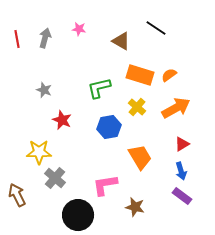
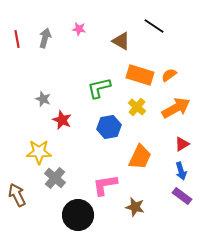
black line: moved 2 px left, 2 px up
gray star: moved 1 px left, 9 px down
orange trapezoid: rotated 56 degrees clockwise
